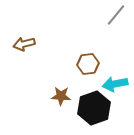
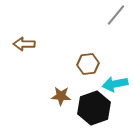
brown arrow: rotated 15 degrees clockwise
